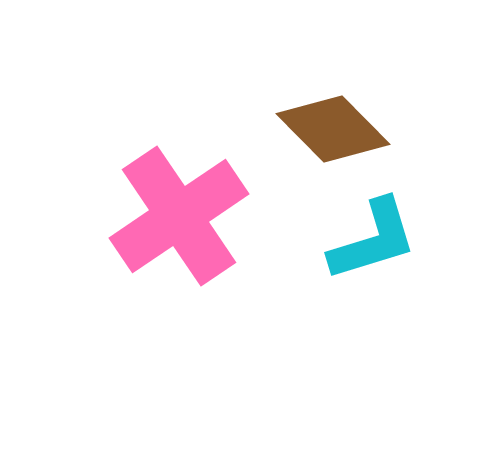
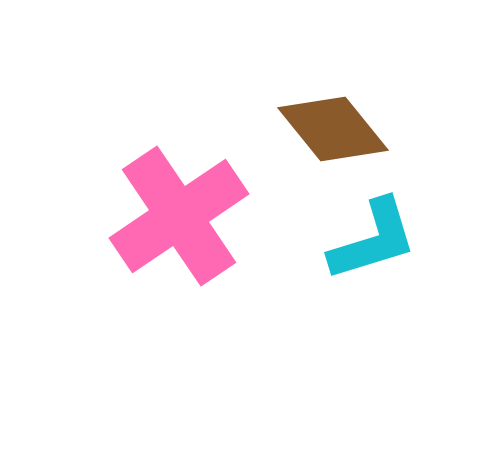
brown diamond: rotated 6 degrees clockwise
